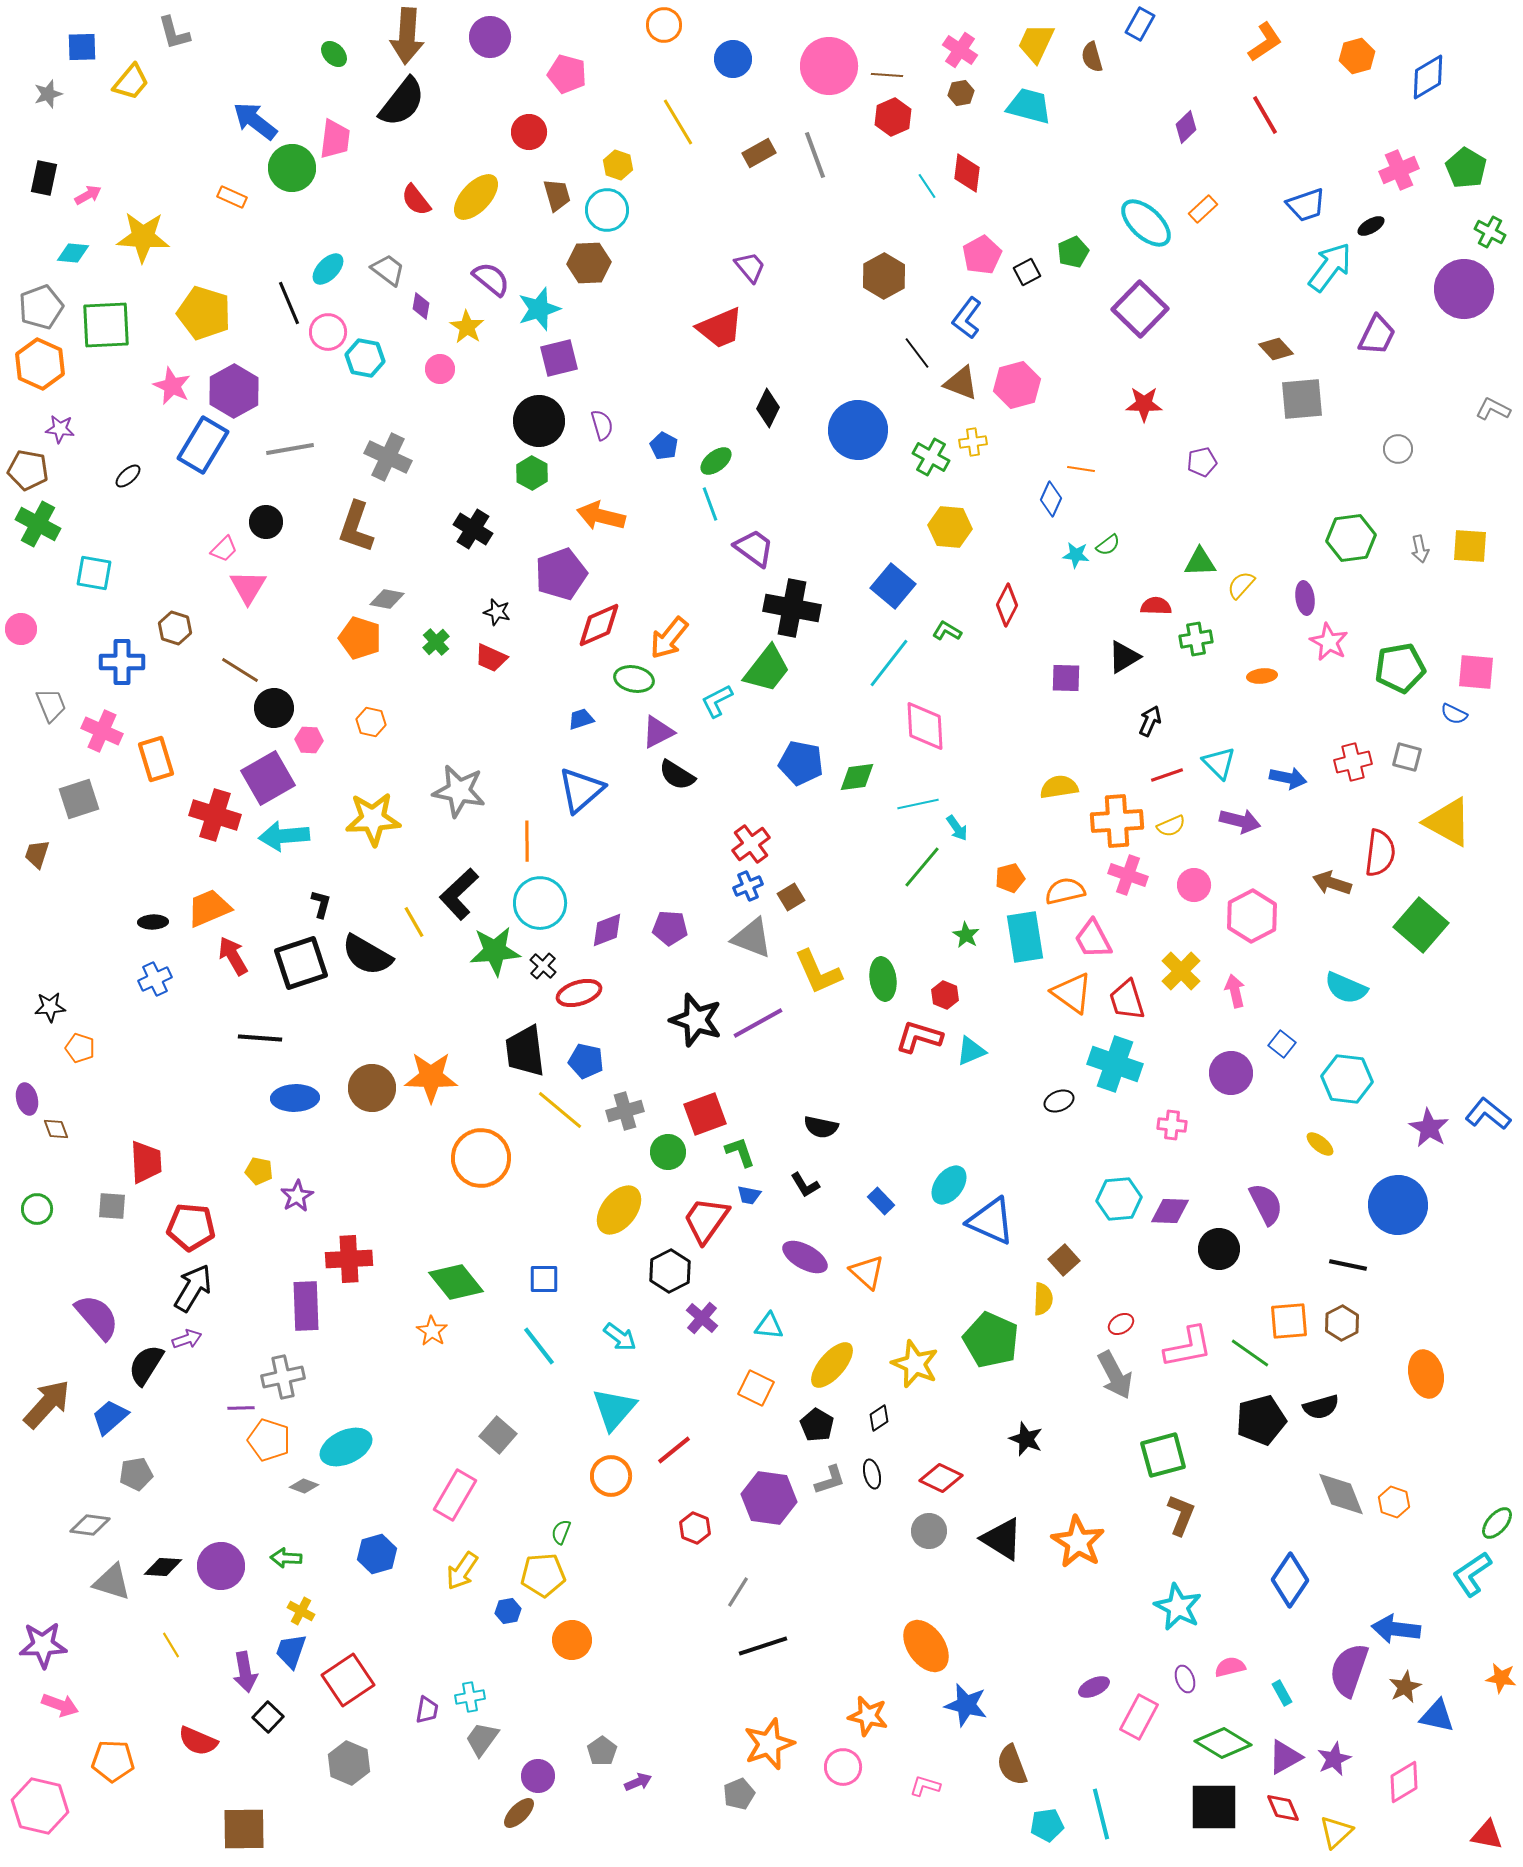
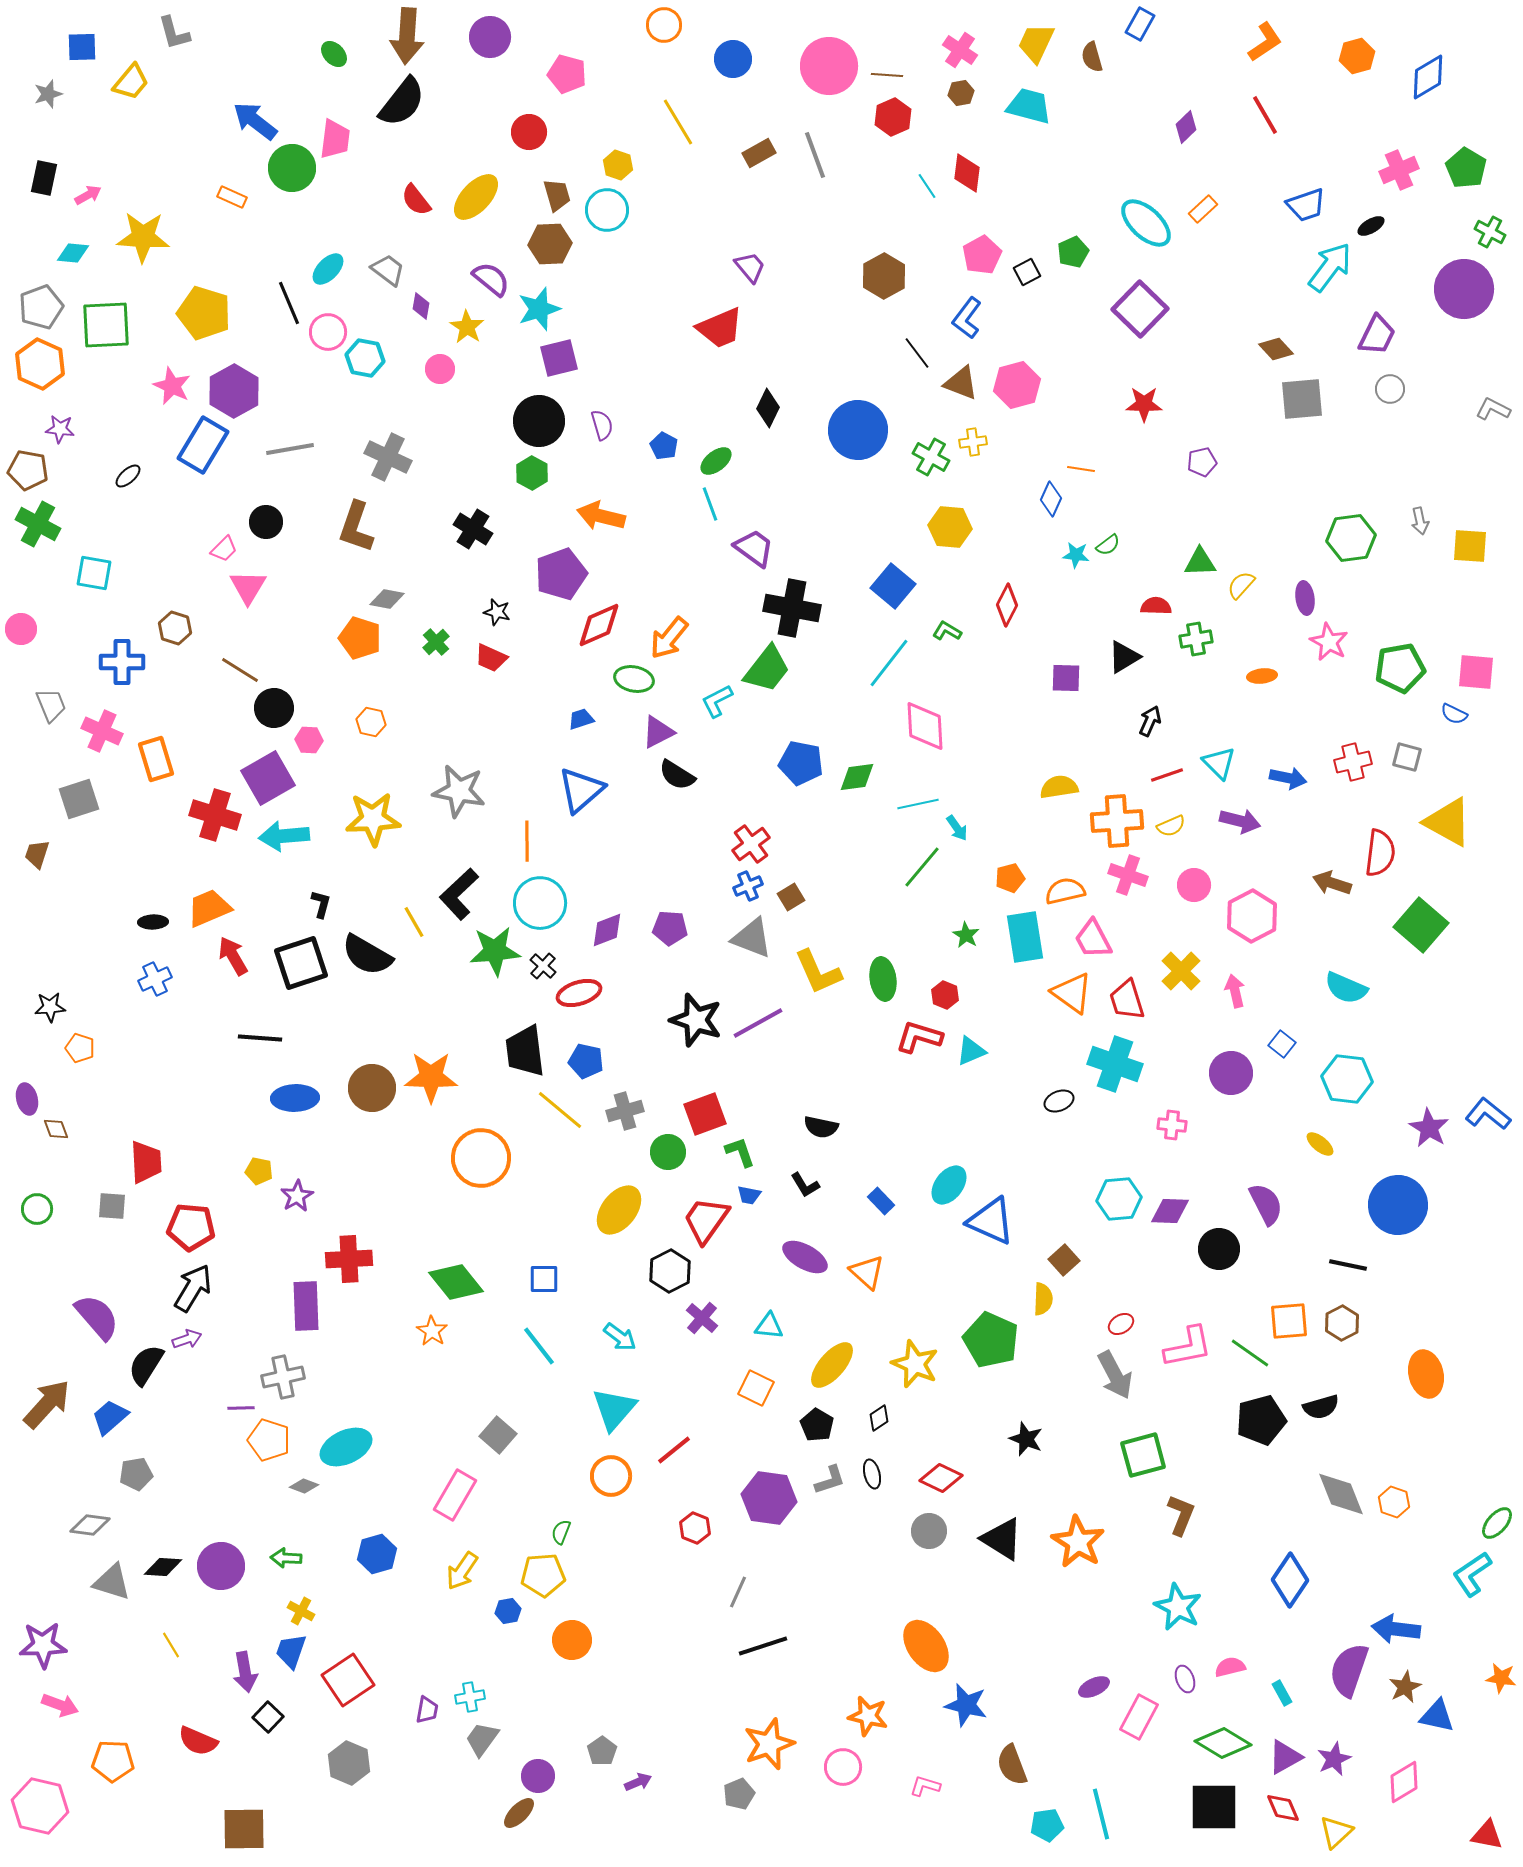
brown hexagon at (589, 263): moved 39 px left, 19 px up
gray circle at (1398, 449): moved 8 px left, 60 px up
gray arrow at (1420, 549): moved 28 px up
green square at (1163, 1455): moved 20 px left
gray line at (738, 1592): rotated 8 degrees counterclockwise
